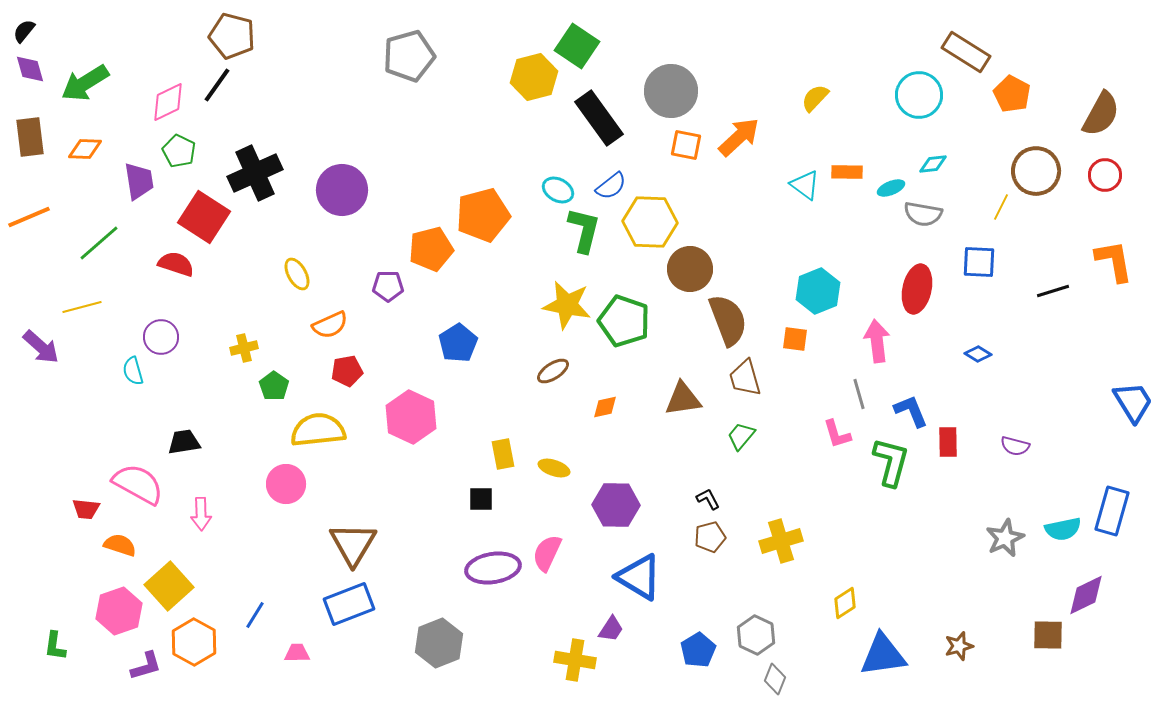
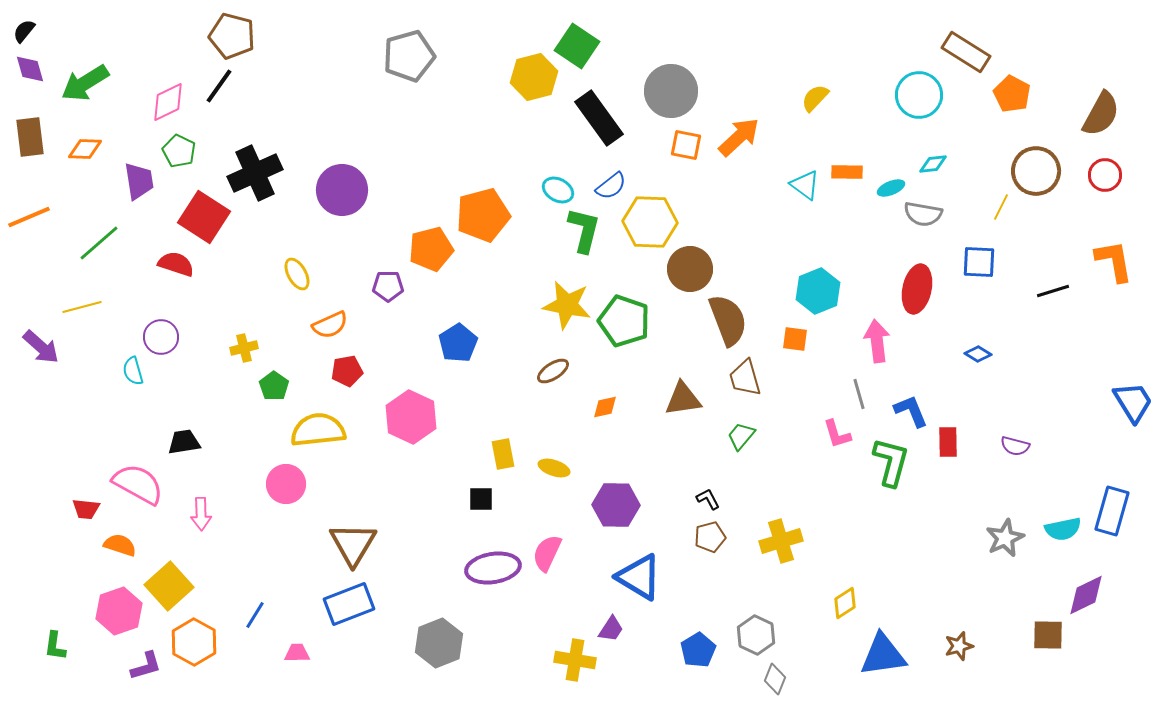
black line at (217, 85): moved 2 px right, 1 px down
